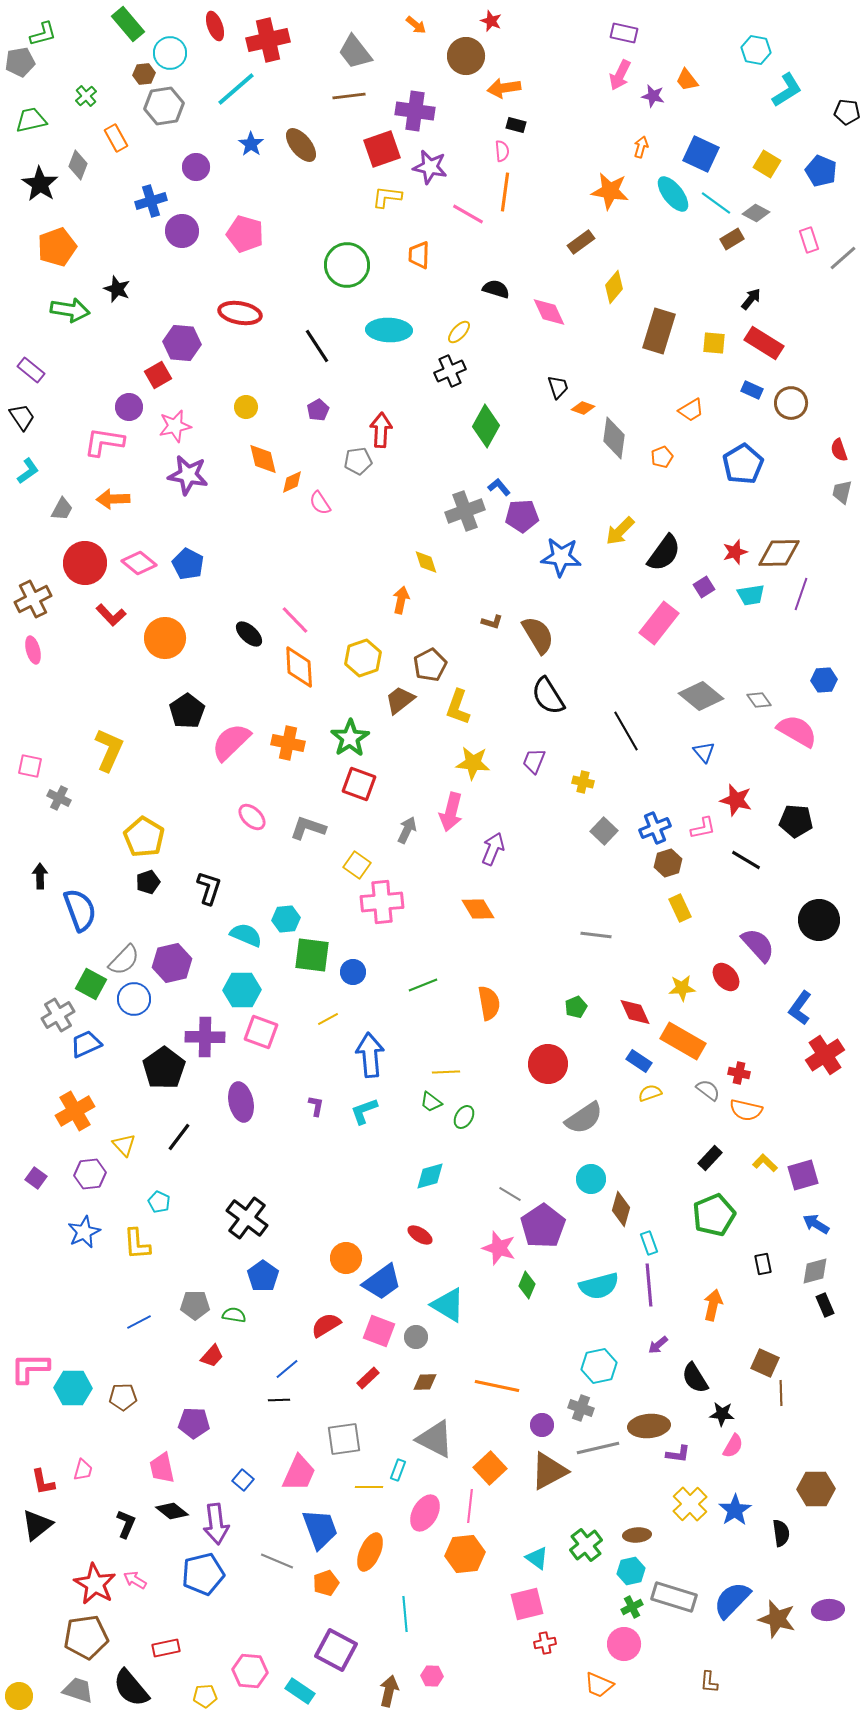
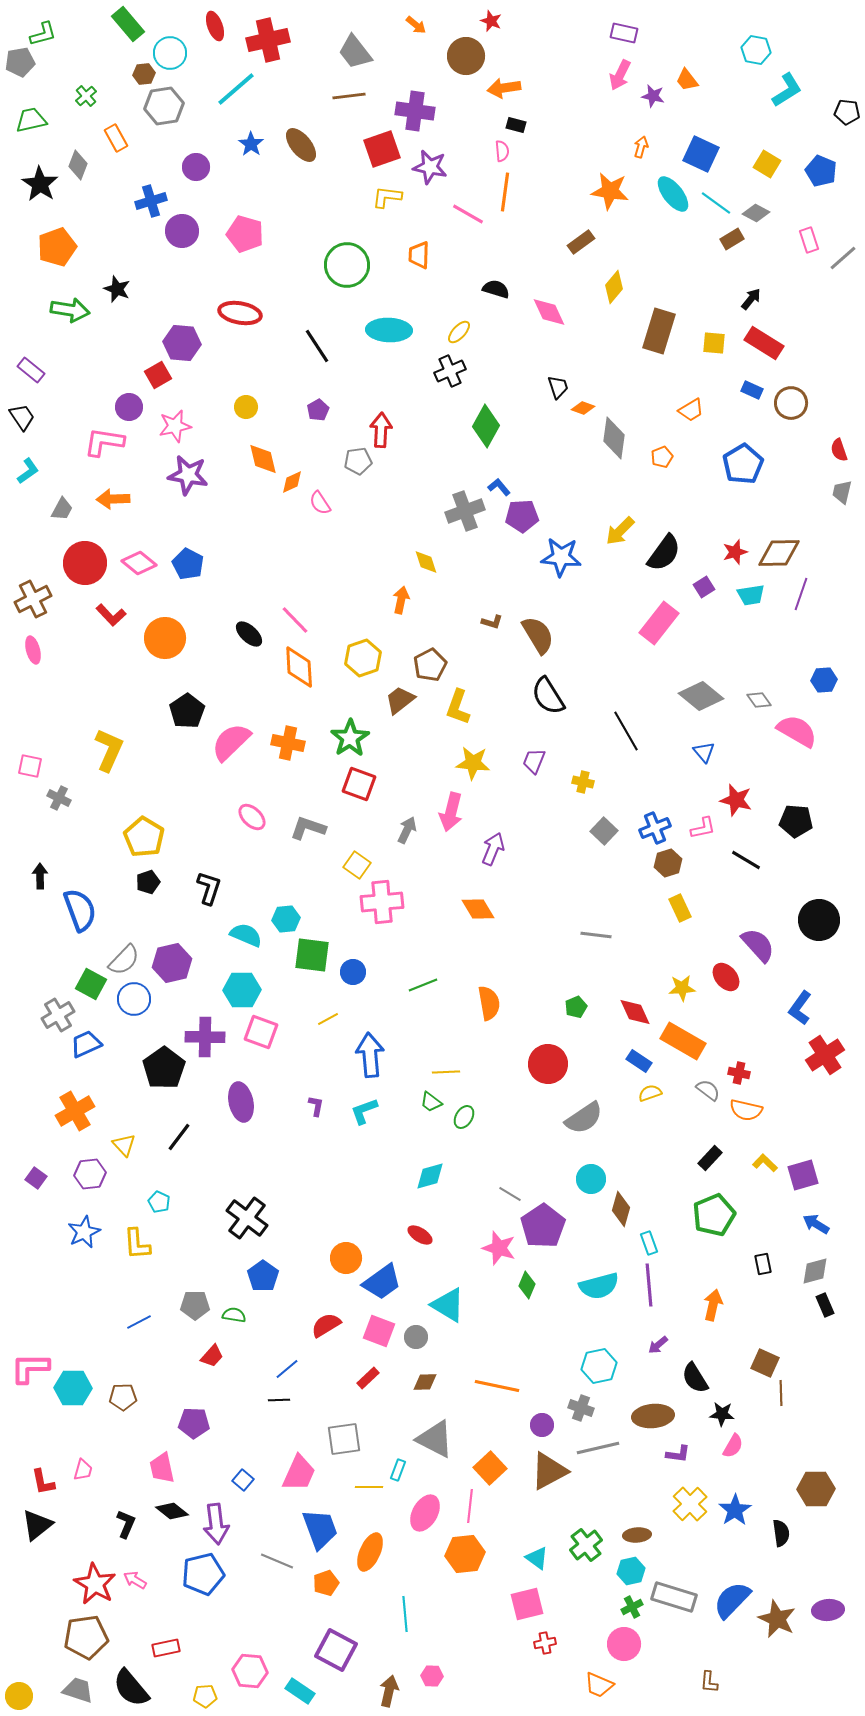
brown ellipse at (649, 1426): moved 4 px right, 10 px up
brown star at (777, 1619): rotated 9 degrees clockwise
